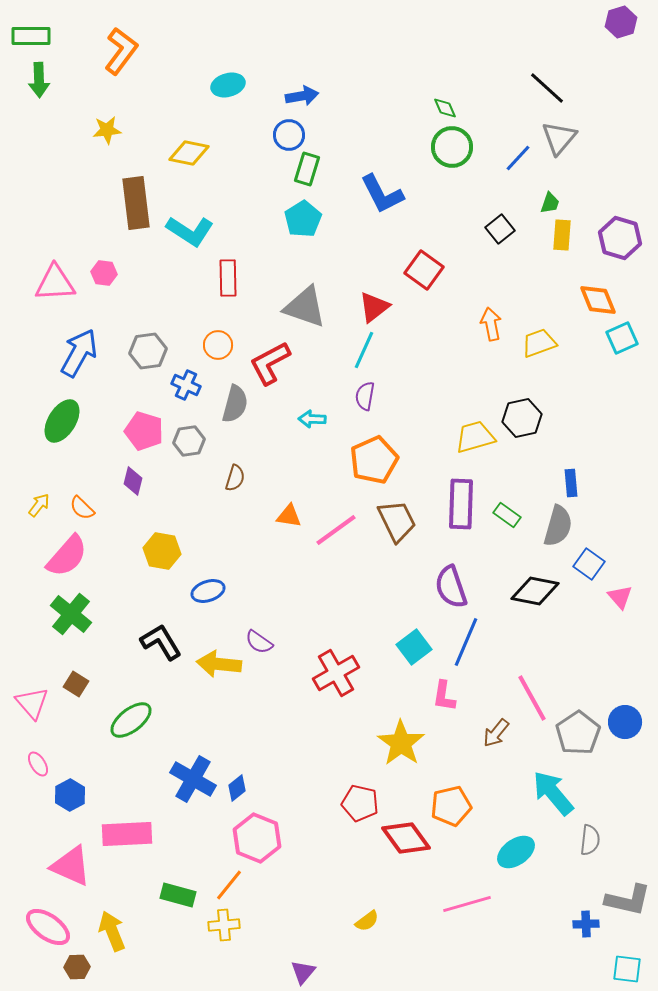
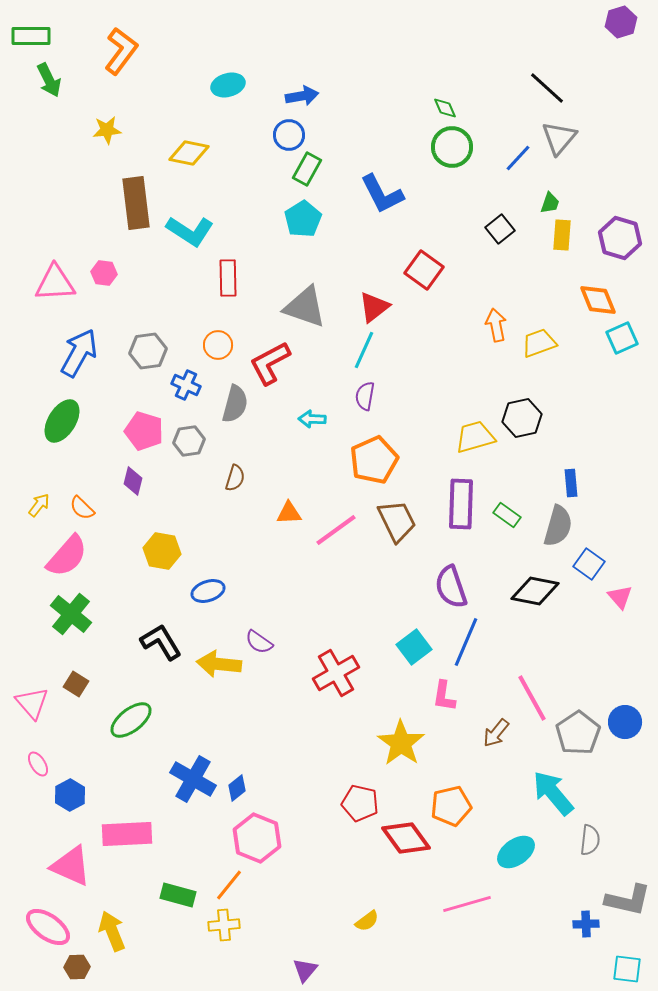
green arrow at (39, 80): moved 10 px right; rotated 24 degrees counterclockwise
green rectangle at (307, 169): rotated 12 degrees clockwise
orange arrow at (491, 324): moved 5 px right, 1 px down
orange triangle at (289, 516): moved 3 px up; rotated 12 degrees counterclockwise
purple triangle at (303, 972): moved 2 px right, 2 px up
